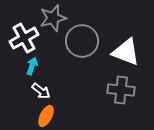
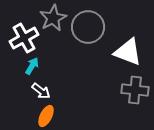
gray star: rotated 12 degrees counterclockwise
gray circle: moved 6 px right, 14 px up
white triangle: moved 2 px right
cyan arrow: rotated 12 degrees clockwise
gray cross: moved 14 px right
